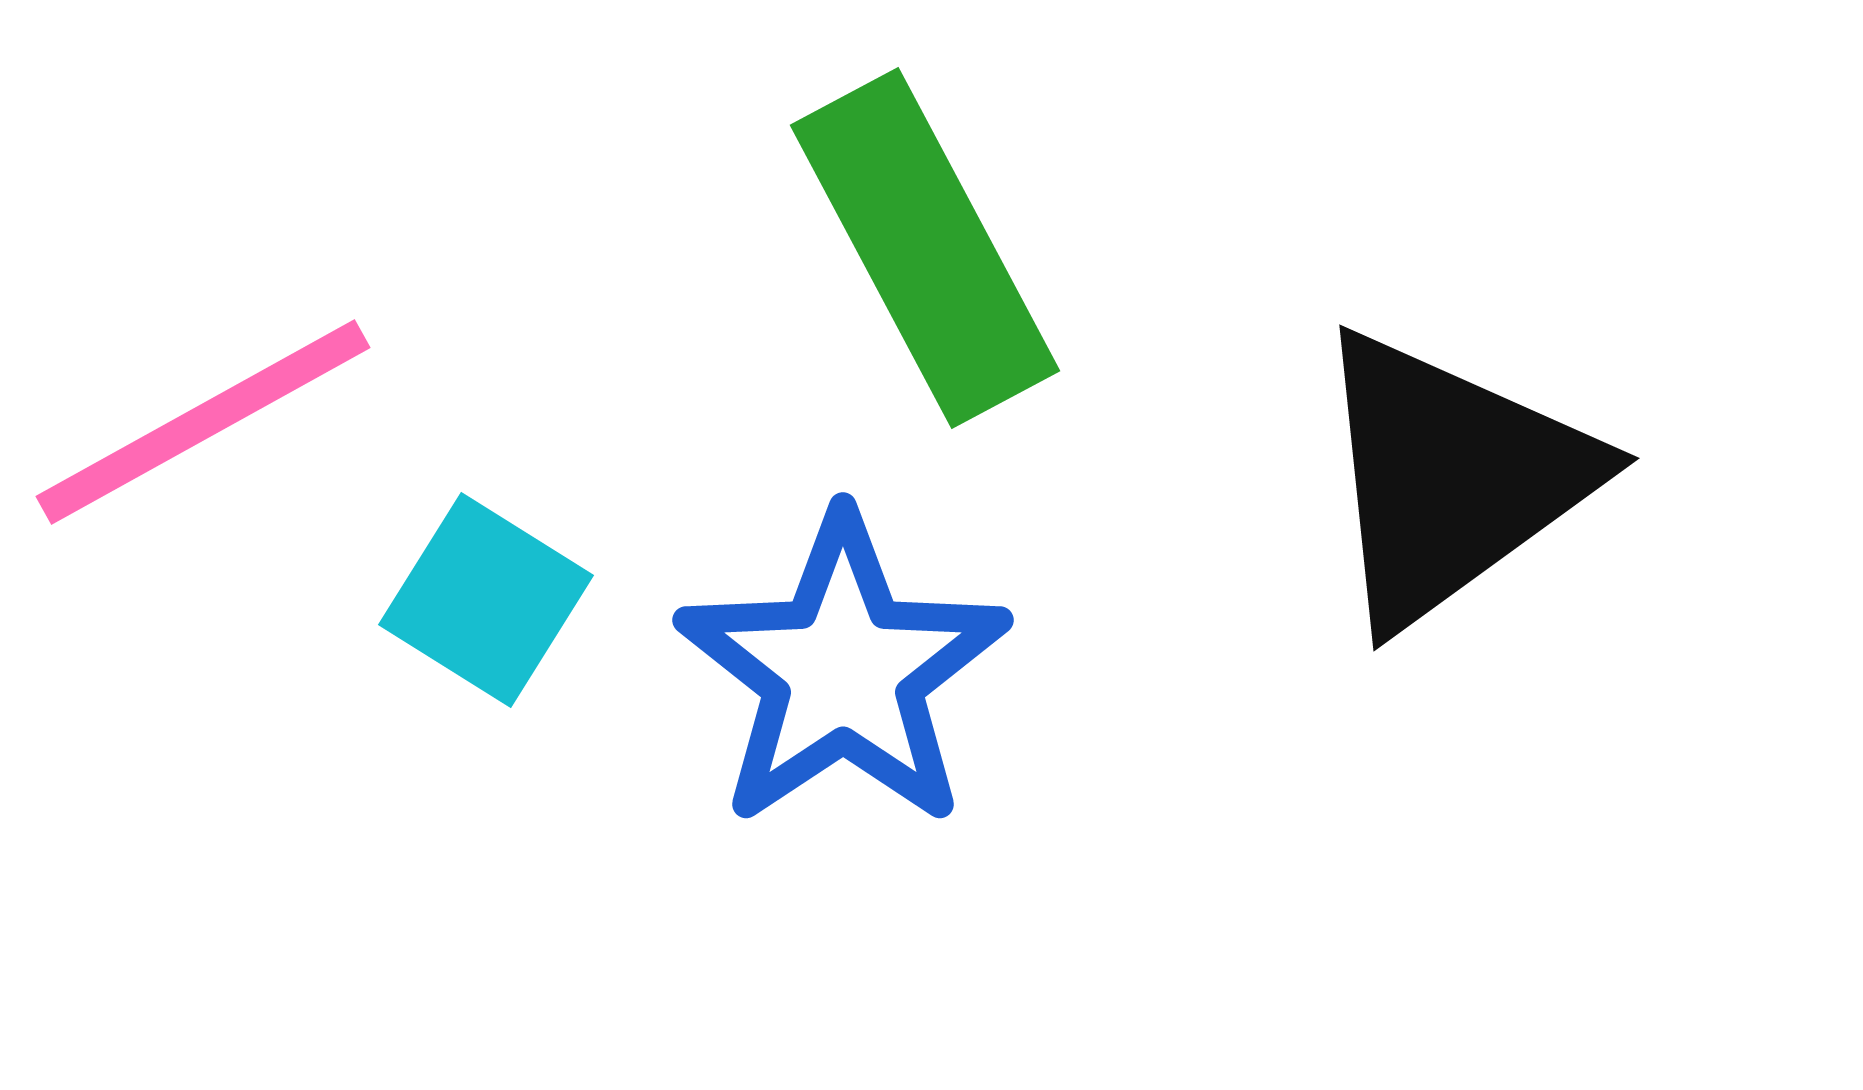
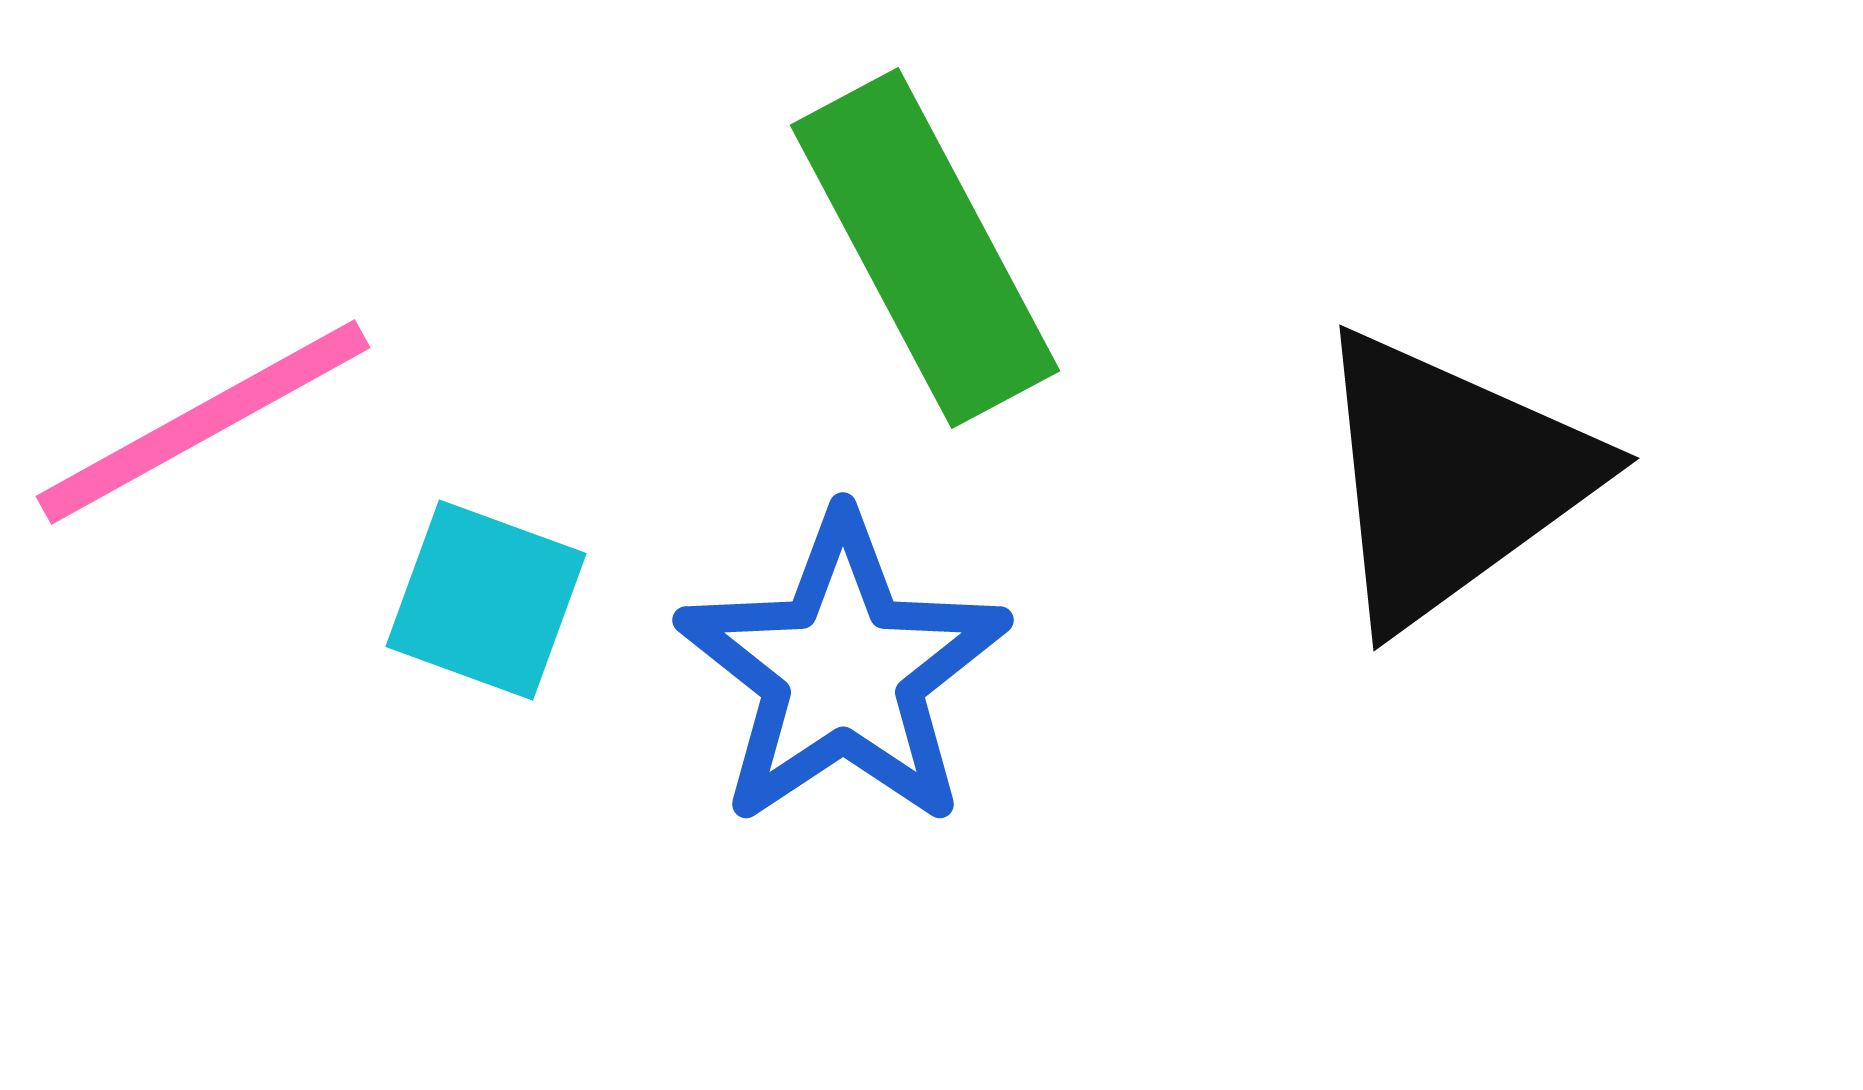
cyan square: rotated 12 degrees counterclockwise
